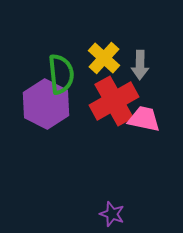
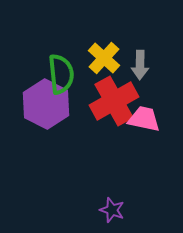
purple star: moved 4 px up
